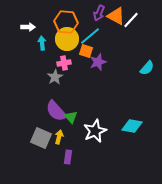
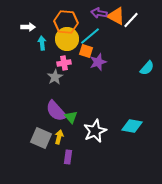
purple arrow: rotated 77 degrees clockwise
